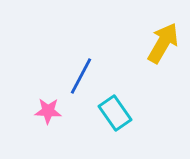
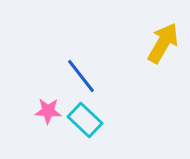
blue line: rotated 66 degrees counterclockwise
cyan rectangle: moved 30 px left, 7 px down; rotated 12 degrees counterclockwise
